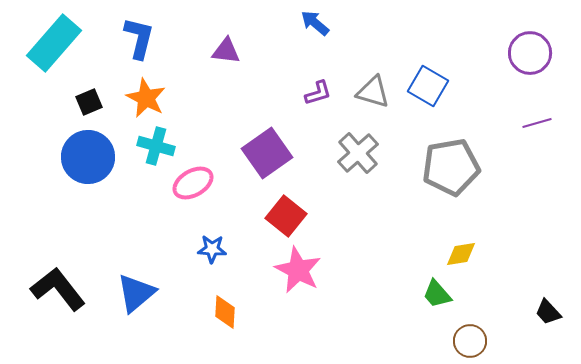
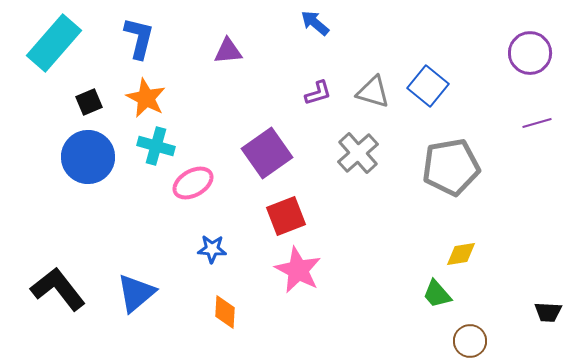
purple triangle: moved 2 px right; rotated 12 degrees counterclockwise
blue square: rotated 9 degrees clockwise
red square: rotated 30 degrees clockwise
black trapezoid: rotated 44 degrees counterclockwise
